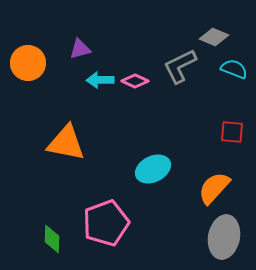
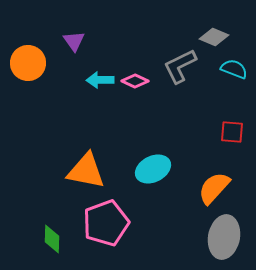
purple triangle: moved 6 px left, 8 px up; rotated 50 degrees counterclockwise
orange triangle: moved 20 px right, 28 px down
